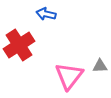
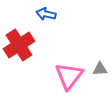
gray triangle: moved 3 px down
